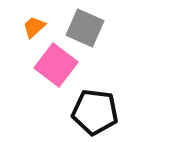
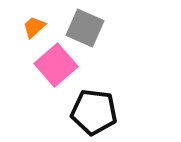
pink square: rotated 12 degrees clockwise
black pentagon: moved 1 px left
